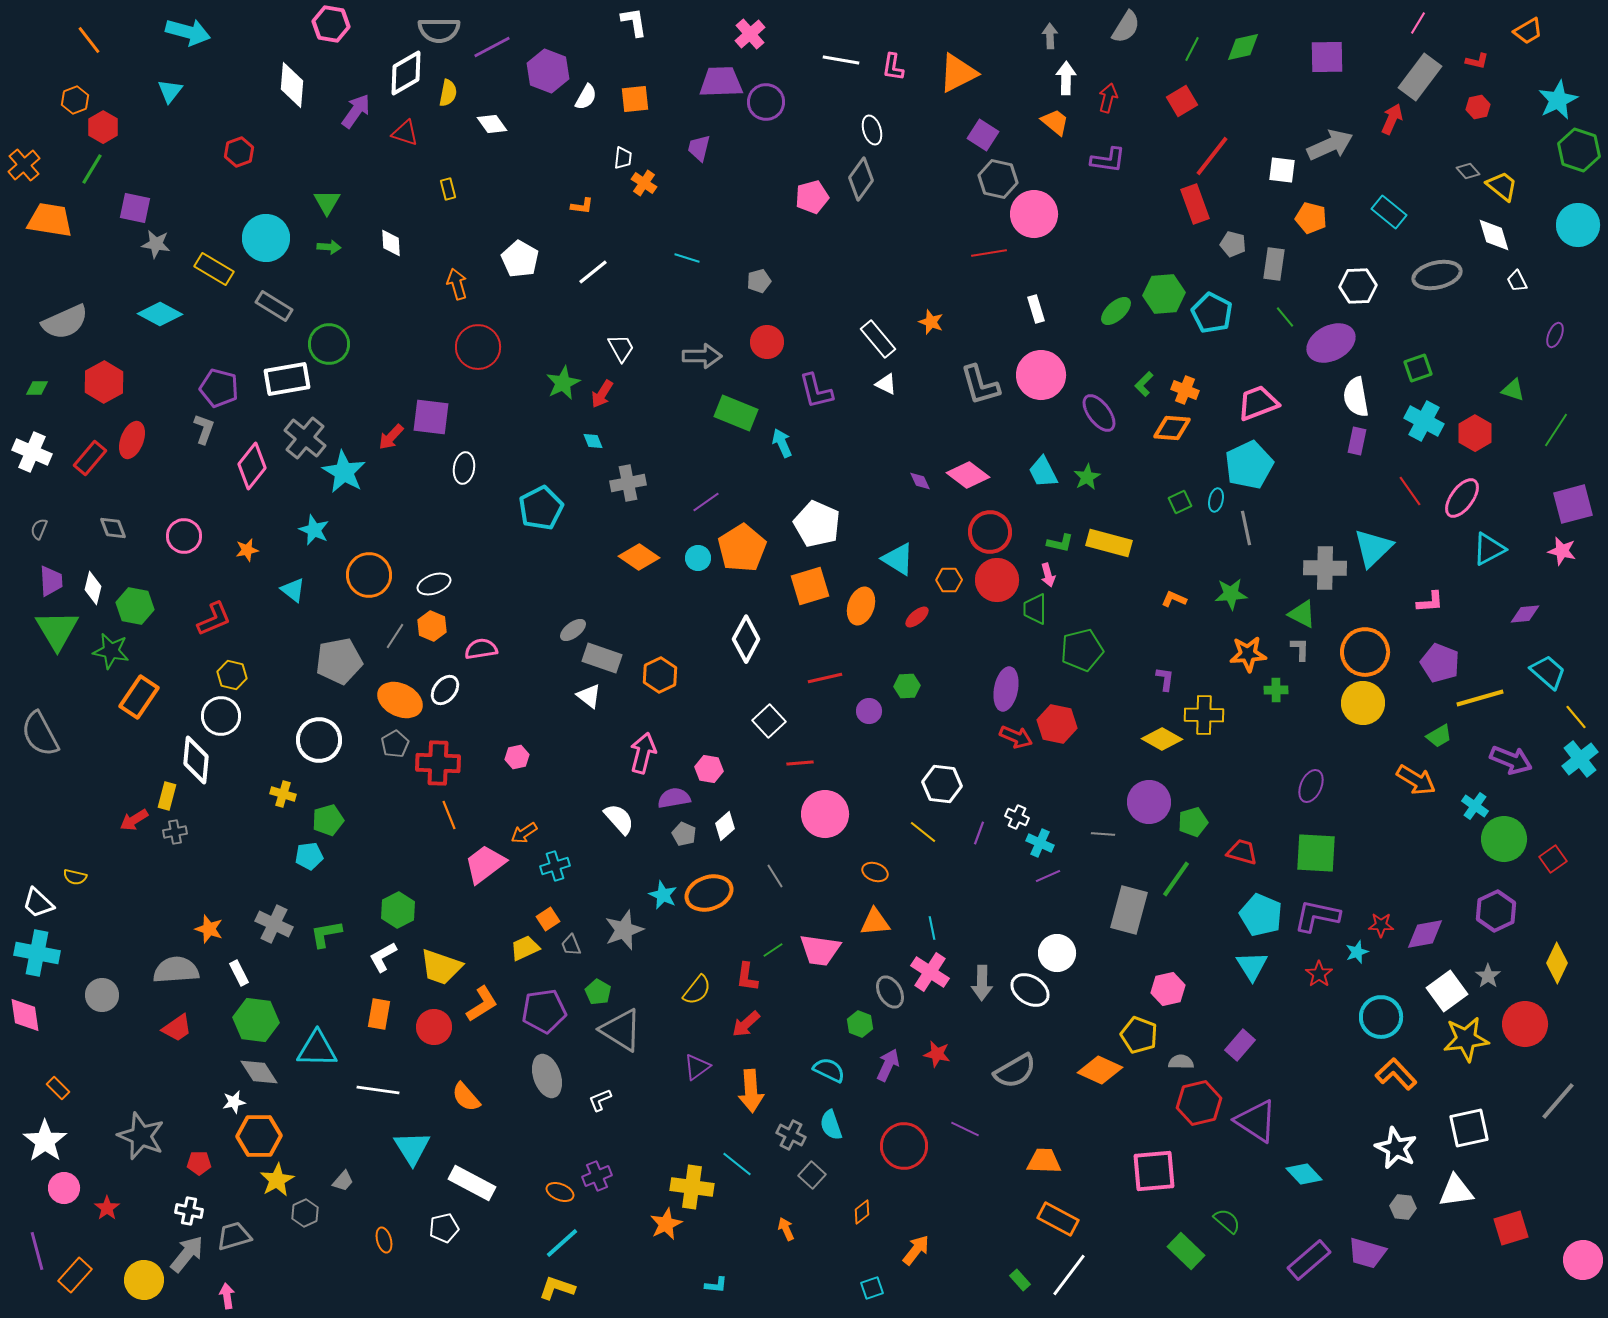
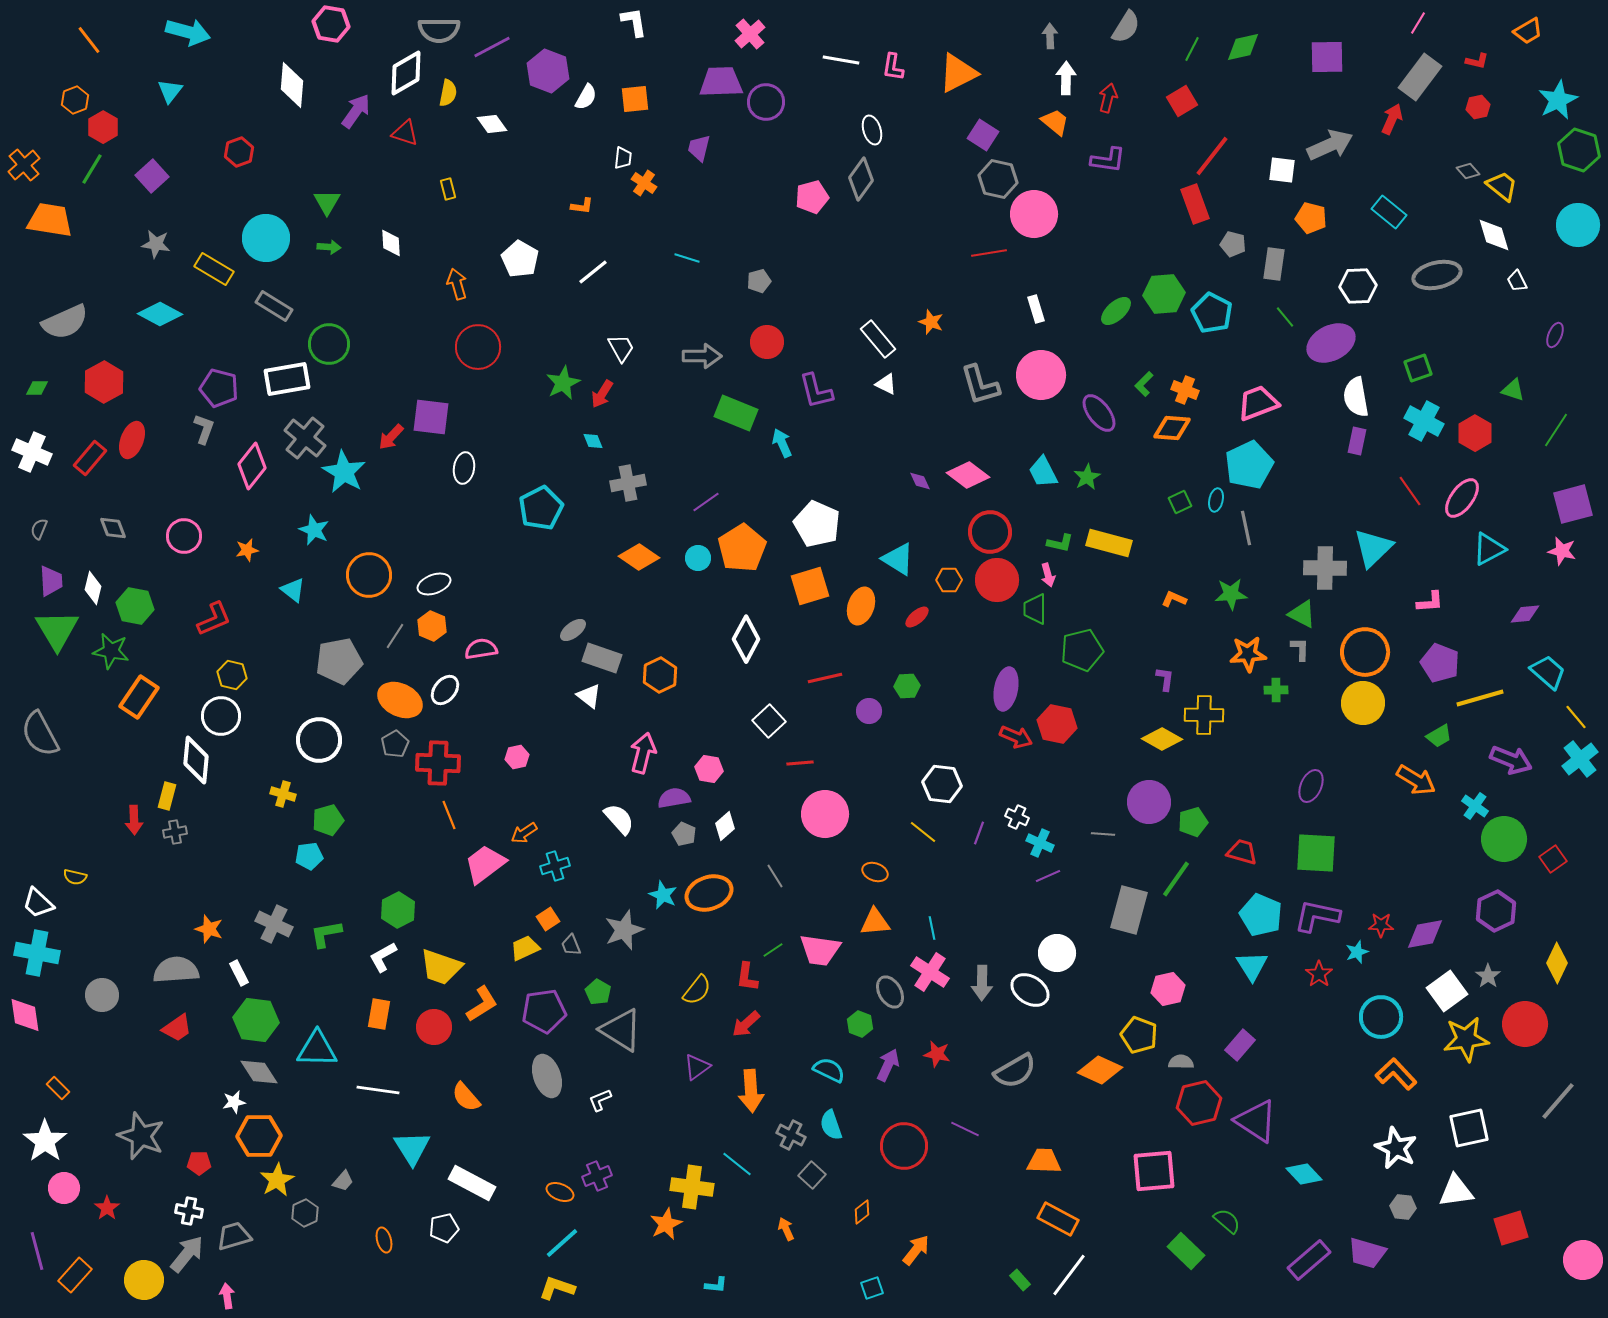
purple square at (135, 208): moved 17 px right, 32 px up; rotated 36 degrees clockwise
red arrow at (134, 820): rotated 60 degrees counterclockwise
